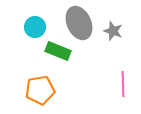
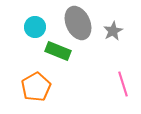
gray ellipse: moved 1 px left
gray star: rotated 24 degrees clockwise
pink line: rotated 15 degrees counterclockwise
orange pentagon: moved 4 px left, 3 px up; rotated 20 degrees counterclockwise
